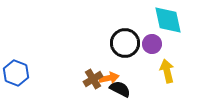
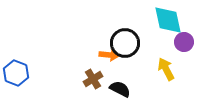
purple circle: moved 32 px right, 2 px up
yellow arrow: moved 1 px left, 2 px up; rotated 15 degrees counterclockwise
orange arrow: moved 23 px up; rotated 18 degrees clockwise
